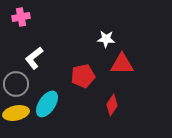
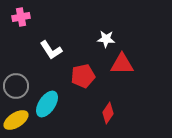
white L-shape: moved 17 px right, 8 px up; rotated 85 degrees counterclockwise
gray circle: moved 2 px down
red diamond: moved 4 px left, 8 px down
yellow ellipse: moved 7 px down; rotated 20 degrees counterclockwise
